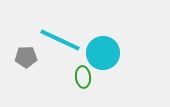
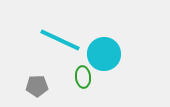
cyan circle: moved 1 px right, 1 px down
gray pentagon: moved 11 px right, 29 px down
